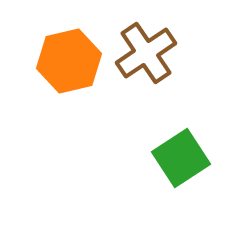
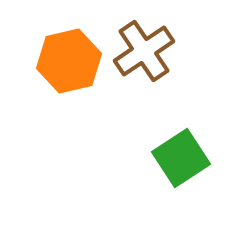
brown cross: moved 2 px left, 2 px up
